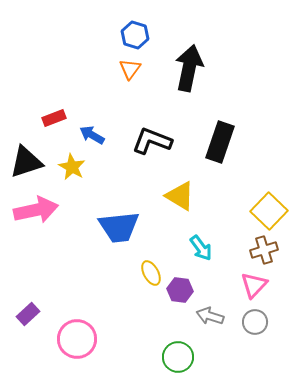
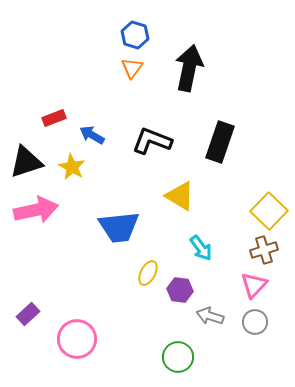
orange triangle: moved 2 px right, 1 px up
yellow ellipse: moved 3 px left; rotated 55 degrees clockwise
